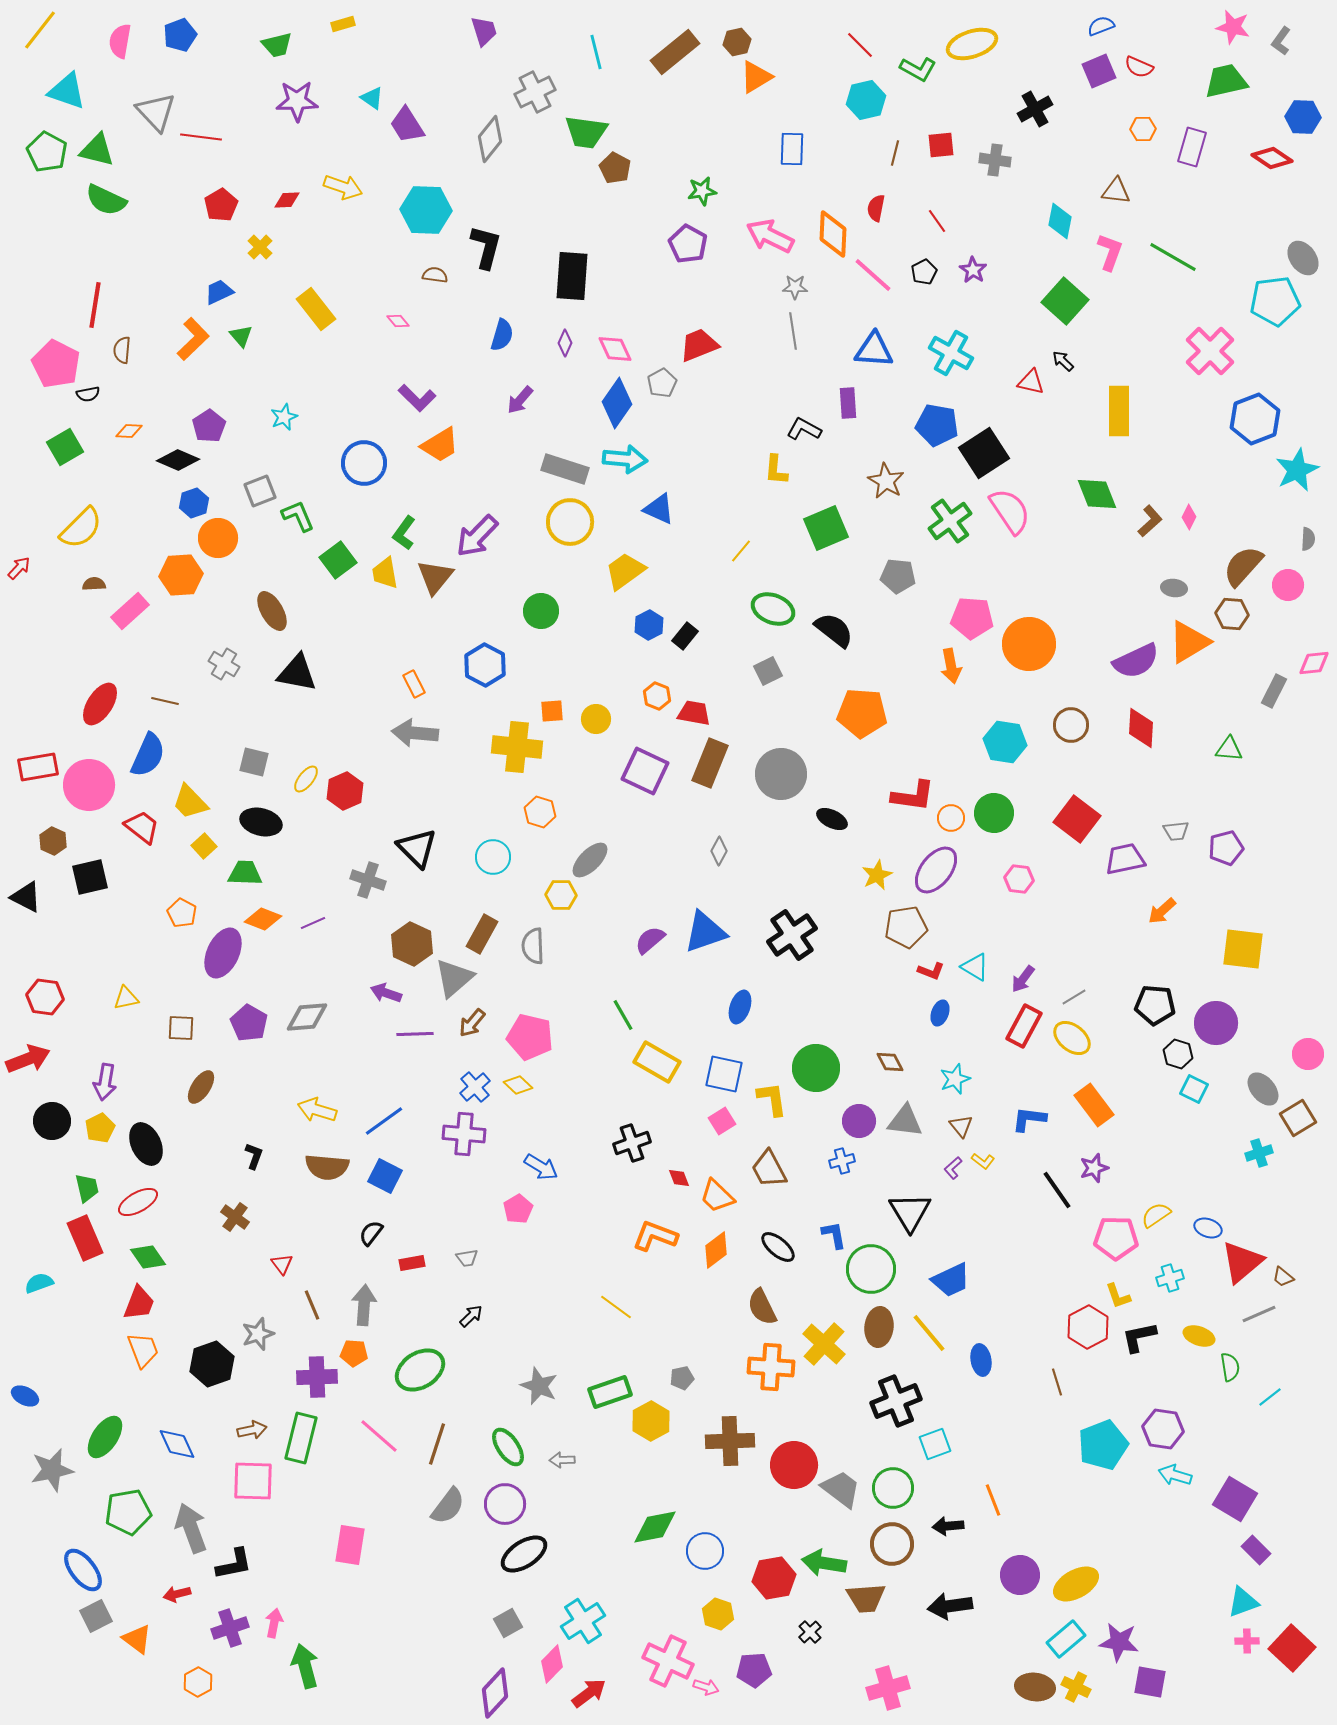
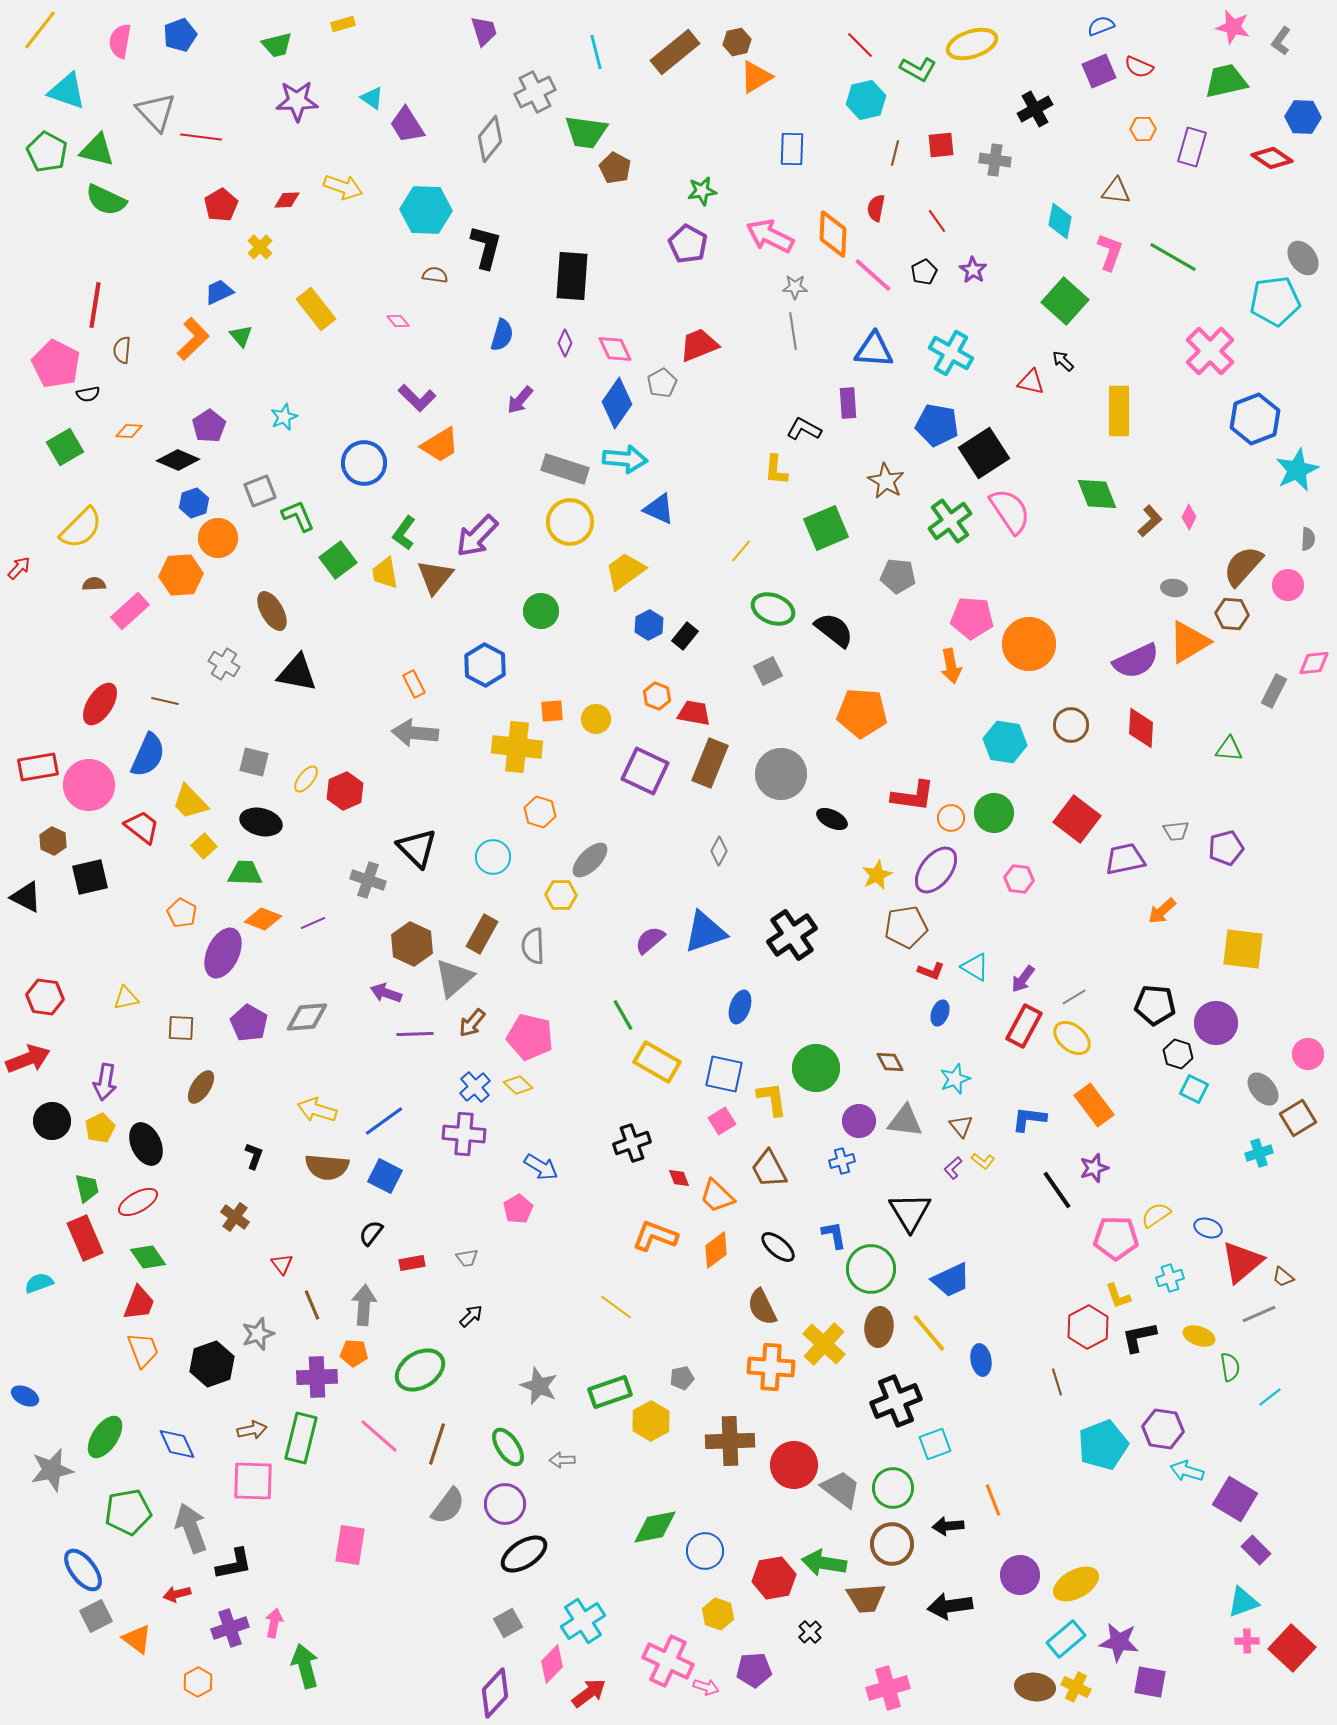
cyan arrow at (1175, 1475): moved 12 px right, 4 px up
